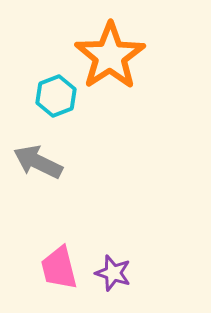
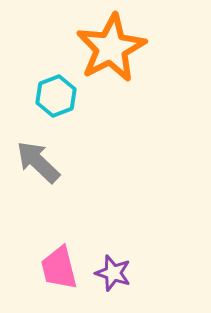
orange star: moved 1 px right, 8 px up; rotated 6 degrees clockwise
gray arrow: rotated 18 degrees clockwise
